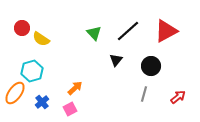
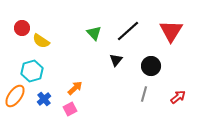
red triangle: moved 5 px right; rotated 30 degrees counterclockwise
yellow semicircle: moved 2 px down
orange ellipse: moved 3 px down
blue cross: moved 2 px right, 3 px up
